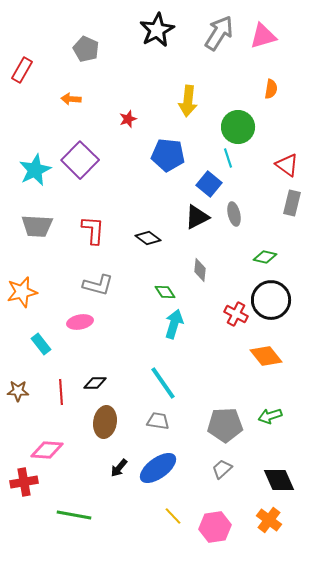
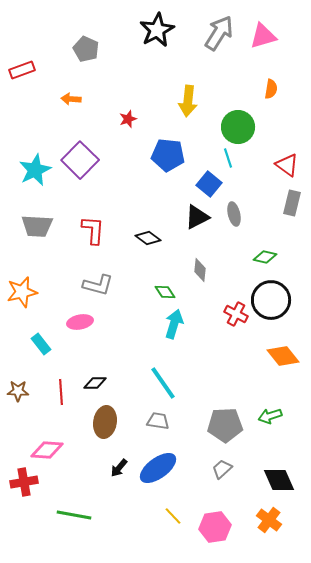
red rectangle at (22, 70): rotated 40 degrees clockwise
orange diamond at (266, 356): moved 17 px right
